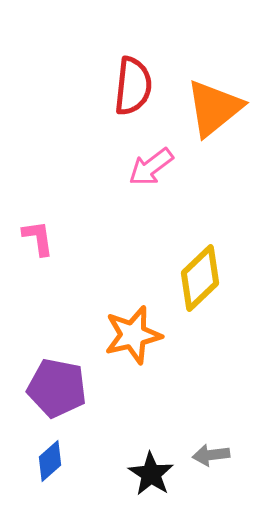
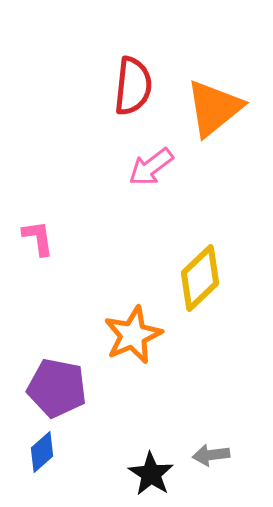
orange star: rotated 10 degrees counterclockwise
blue diamond: moved 8 px left, 9 px up
